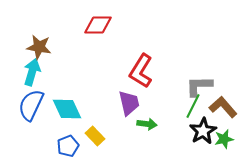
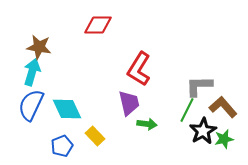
red L-shape: moved 2 px left, 2 px up
green line: moved 6 px left, 4 px down
blue pentagon: moved 6 px left
